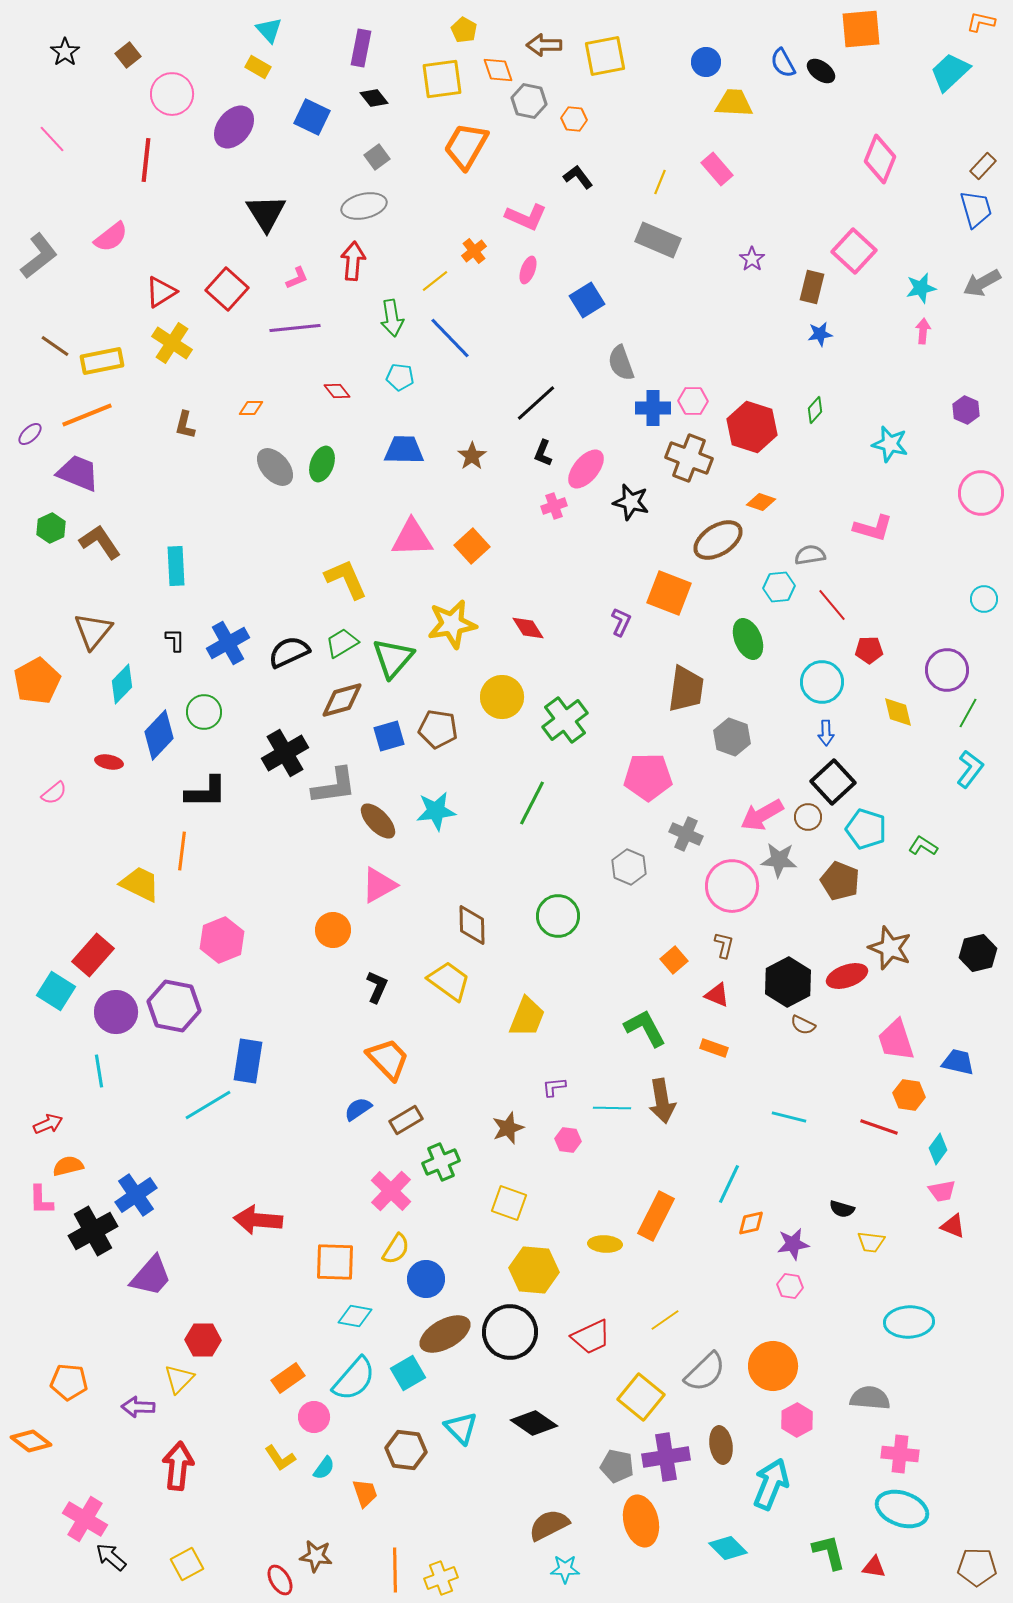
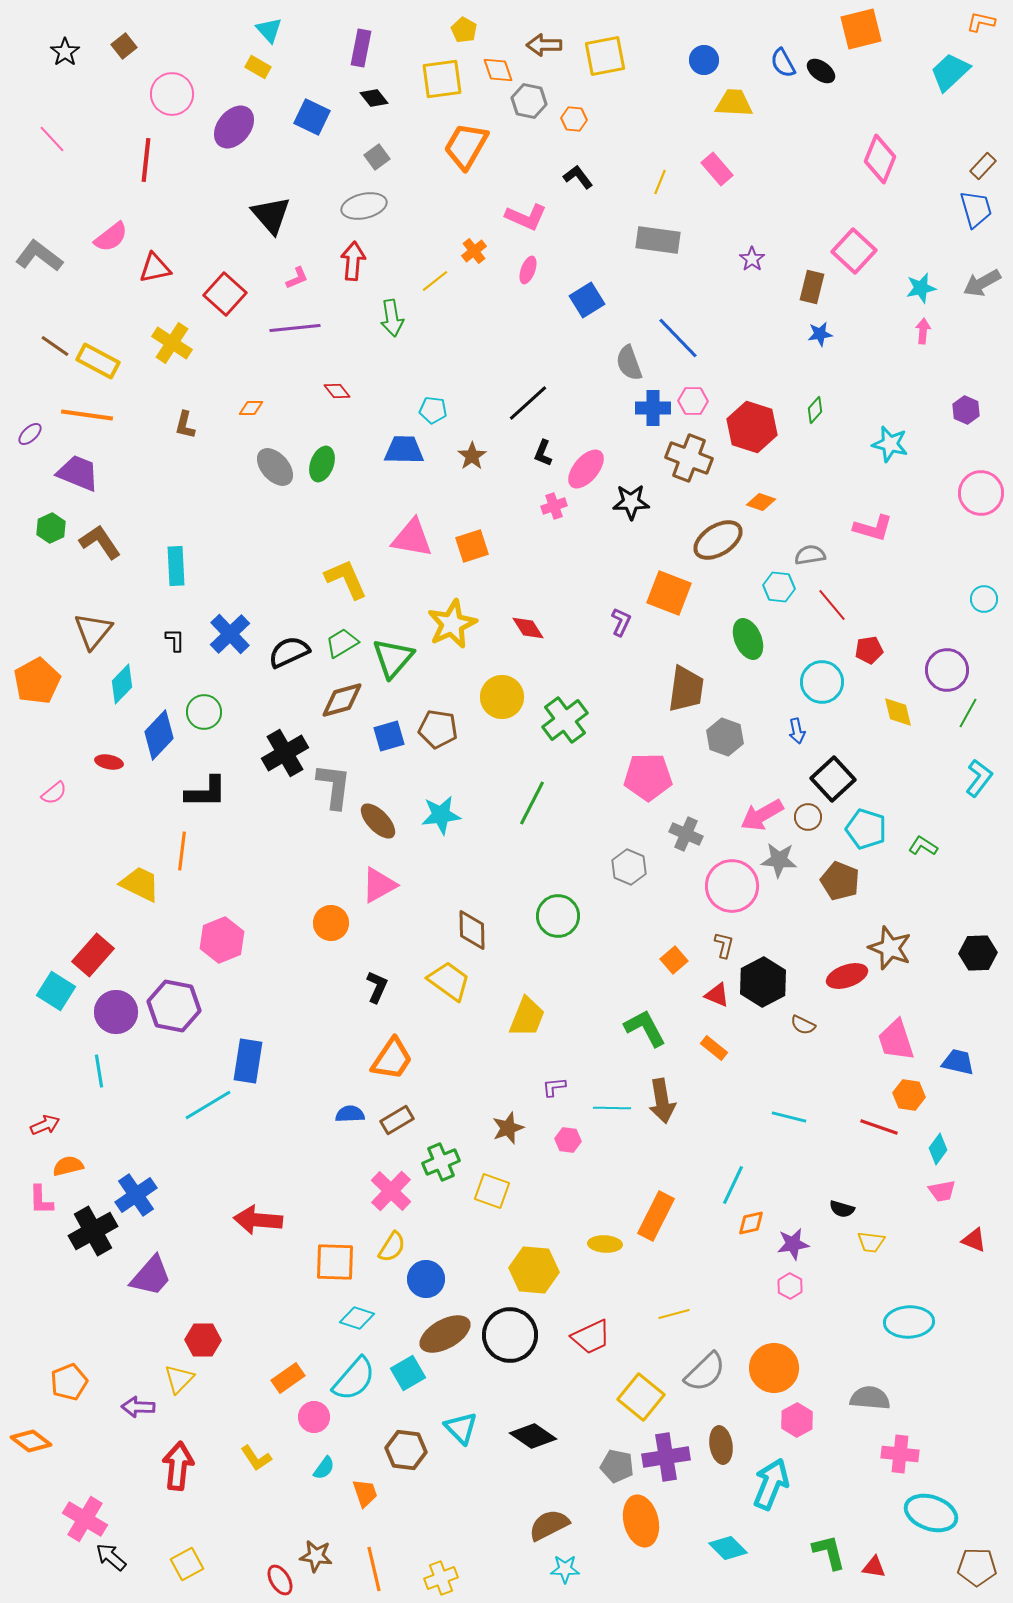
orange square at (861, 29): rotated 9 degrees counterclockwise
brown square at (128, 55): moved 4 px left, 9 px up
blue circle at (706, 62): moved 2 px left, 2 px up
black triangle at (266, 213): moved 5 px right, 2 px down; rotated 9 degrees counterclockwise
gray rectangle at (658, 240): rotated 15 degrees counterclockwise
gray L-shape at (39, 256): rotated 105 degrees counterclockwise
red square at (227, 289): moved 2 px left, 5 px down
red triangle at (161, 292): moved 6 px left, 24 px up; rotated 20 degrees clockwise
blue line at (450, 338): moved 228 px right
yellow rectangle at (102, 361): moved 4 px left; rotated 39 degrees clockwise
gray semicircle at (621, 363): moved 8 px right
cyan pentagon at (400, 377): moved 33 px right, 33 px down
black line at (536, 403): moved 8 px left
orange line at (87, 415): rotated 30 degrees clockwise
black star at (631, 502): rotated 15 degrees counterclockwise
pink triangle at (412, 538): rotated 12 degrees clockwise
orange square at (472, 546): rotated 24 degrees clockwise
cyan hexagon at (779, 587): rotated 12 degrees clockwise
yellow star at (452, 624): rotated 15 degrees counterclockwise
blue cross at (228, 643): moved 2 px right, 9 px up; rotated 15 degrees counterclockwise
red pentagon at (869, 650): rotated 8 degrees counterclockwise
blue arrow at (826, 733): moved 29 px left, 2 px up; rotated 10 degrees counterclockwise
gray hexagon at (732, 737): moved 7 px left
cyan L-shape at (970, 769): moved 9 px right, 9 px down
black square at (833, 782): moved 3 px up
gray L-shape at (334, 786): rotated 75 degrees counterclockwise
cyan star at (436, 811): moved 5 px right, 4 px down
brown diamond at (472, 925): moved 5 px down
orange circle at (333, 930): moved 2 px left, 7 px up
black hexagon at (978, 953): rotated 12 degrees clockwise
black hexagon at (788, 982): moved 25 px left
orange rectangle at (714, 1048): rotated 20 degrees clockwise
orange trapezoid at (388, 1059): moved 4 px right; rotated 78 degrees clockwise
blue semicircle at (358, 1109): moved 8 px left, 5 px down; rotated 32 degrees clockwise
brown rectangle at (406, 1120): moved 9 px left
red arrow at (48, 1124): moved 3 px left, 1 px down
cyan line at (729, 1184): moved 4 px right, 1 px down
yellow square at (509, 1203): moved 17 px left, 12 px up
red triangle at (953, 1226): moved 21 px right, 14 px down
yellow semicircle at (396, 1249): moved 4 px left, 2 px up
pink hexagon at (790, 1286): rotated 20 degrees clockwise
cyan diamond at (355, 1316): moved 2 px right, 2 px down; rotated 8 degrees clockwise
yellow line at (665, 1320): moved 9 px right, 6 px up; rotated 20 degrees clockwise
black circle at (510, 1332): moved 3 px down
orange circle at (773, 1366): moved 1 px right, 2 px down
orange pentagon at (69, 1382): rotated 27 degrees counterclockwise
black diamond at (534, 1423): moved 1 px left, 13 px down
yellow L-shape at (280, 1458): moved 24 px left
cyan ellipse at (902, 1509): moved 29 px right, 4 px down
orange line at (395, 1570): moved 21 px left, 1 px up; rotated 12 degrees counterclockwise
